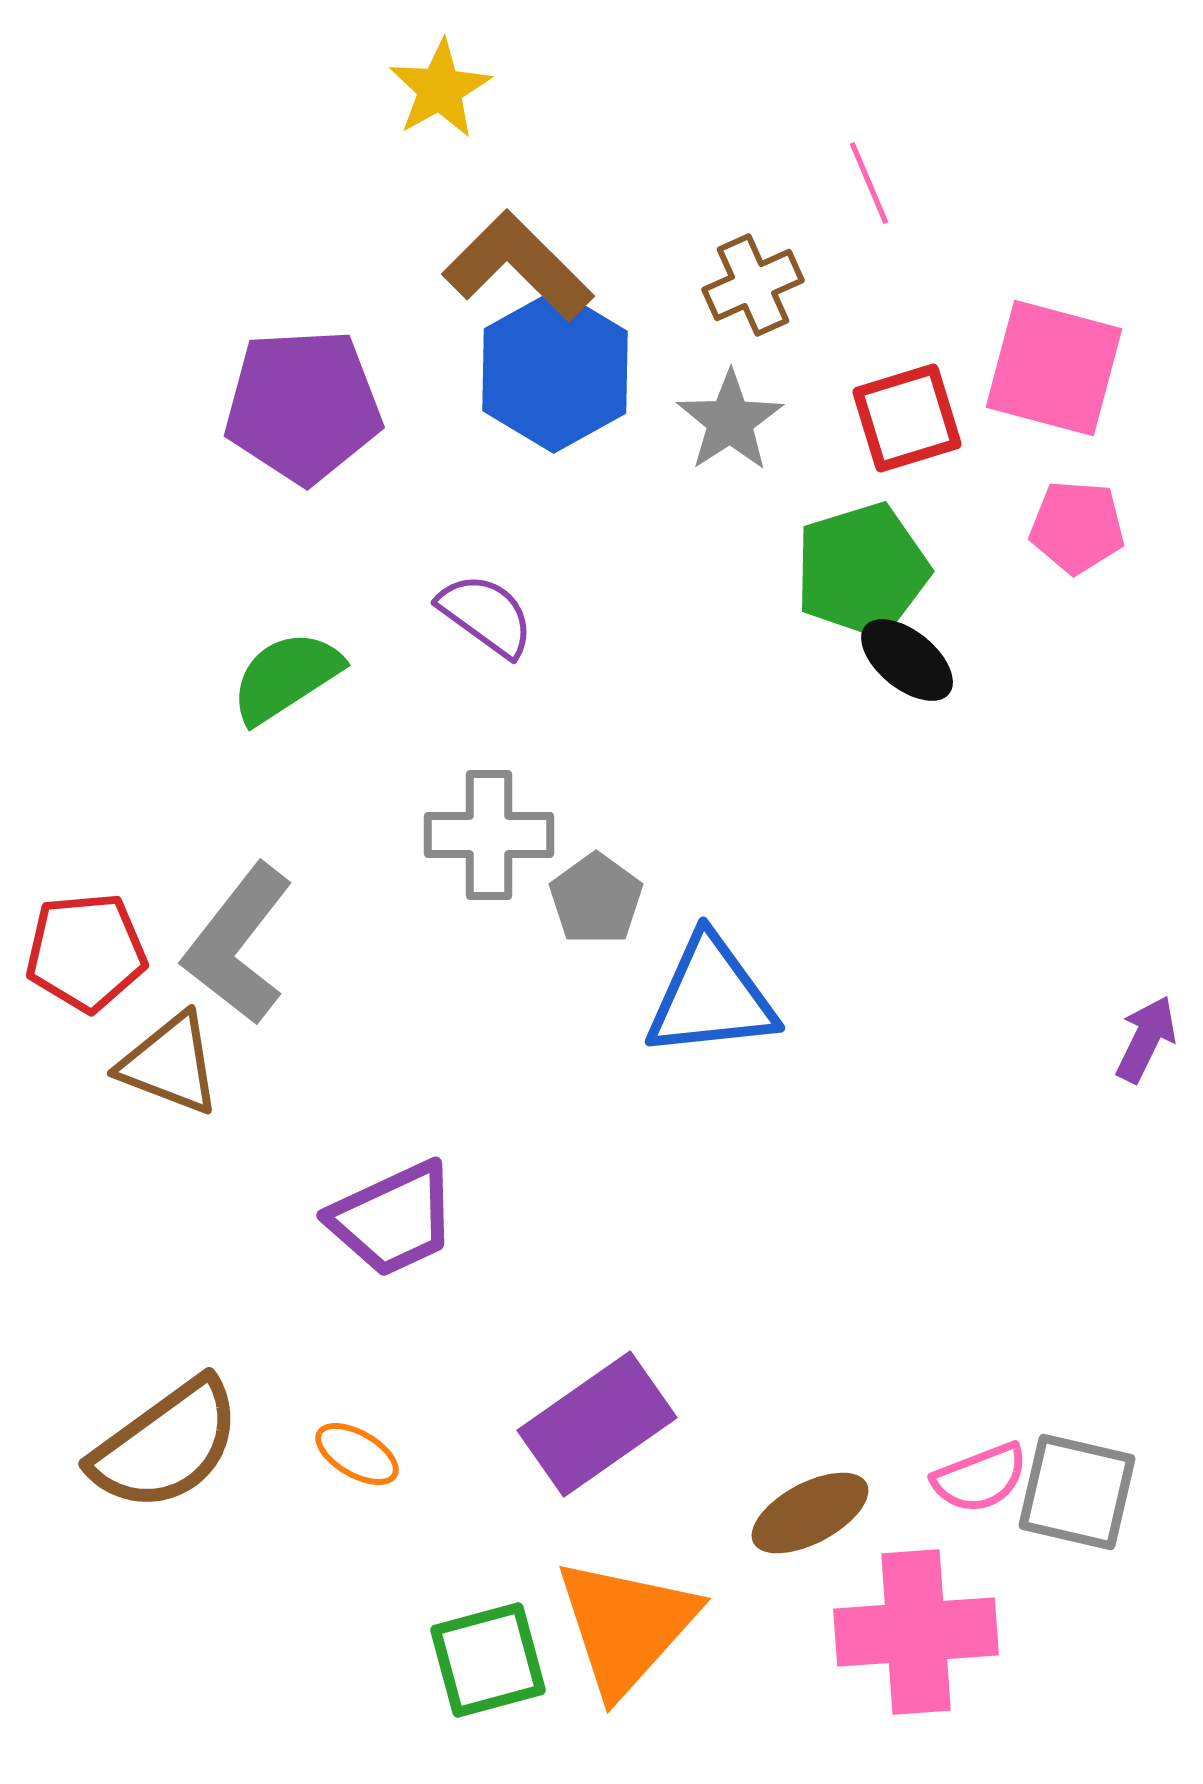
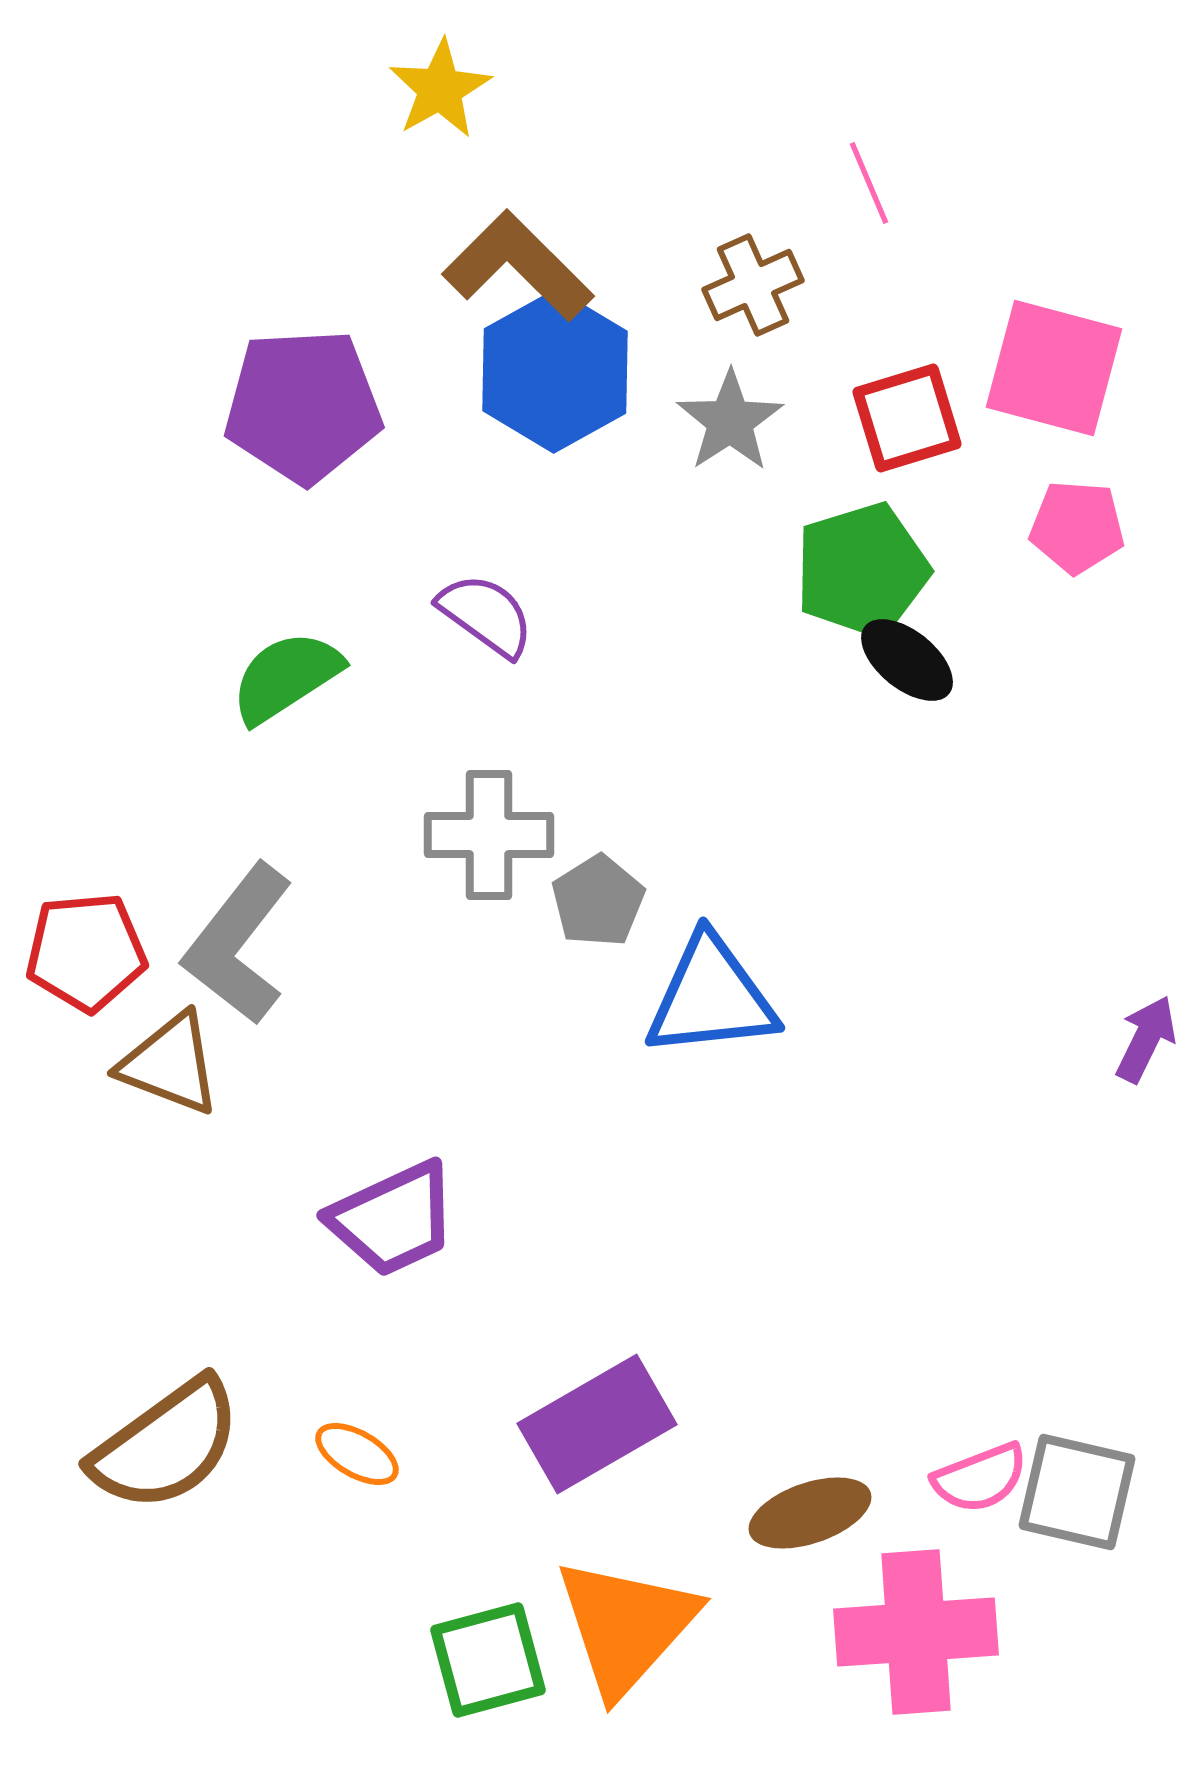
gray pentagon: moved 2 px right, 2 px down; rotated 4 degrees clockwise
purple rectangle: rotated 5 degrees clockwise
brown ellipse: rotated 9 degrees clockwise
